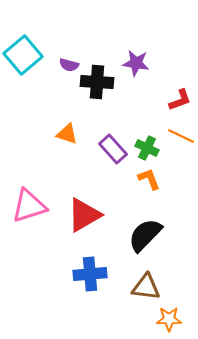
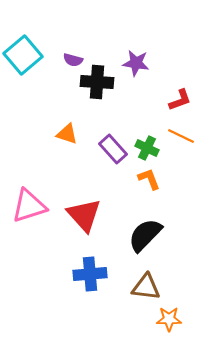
purple semicircle: moved 4 px right, 5 px up
red triangle: rotated 42 degrees counterclockwise
